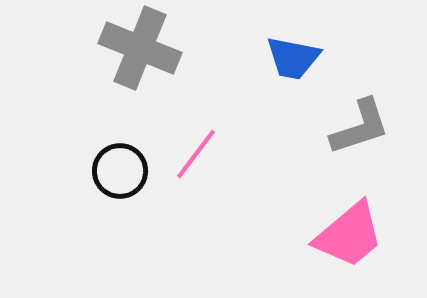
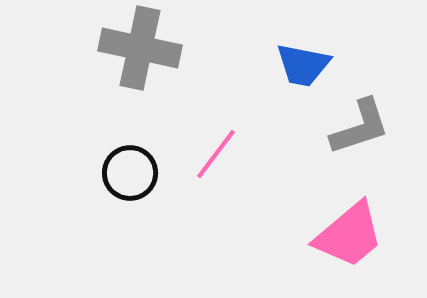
gray cross: rotated 10 degrees counterclockwise
blue trapezoid: moved 10 px right, 7 px down
pink line: moved 20 px right
black circle: moved 10 px right, 2 px down
